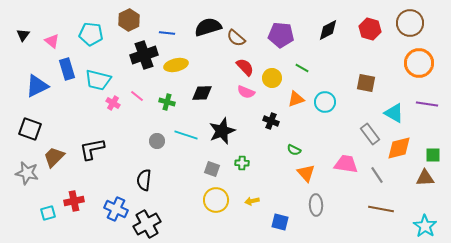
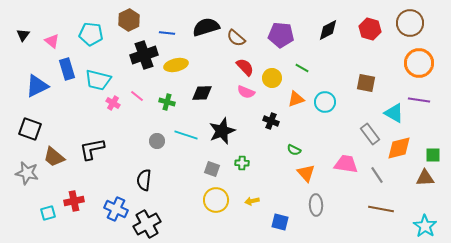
black semicircle at (208, 27): moved 2 px left
purple line at (427, 104): moved 8 px left, 4 px up
brown trapezoid at (54, 157): rotated 95 degrees counterclockwise
